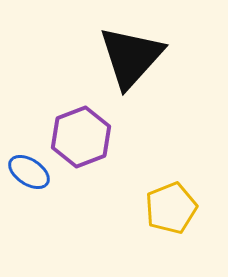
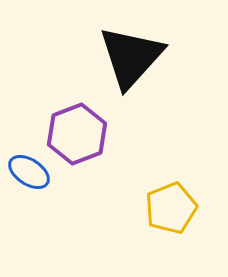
purple hexagon: moved 4 px left, 3 px up
